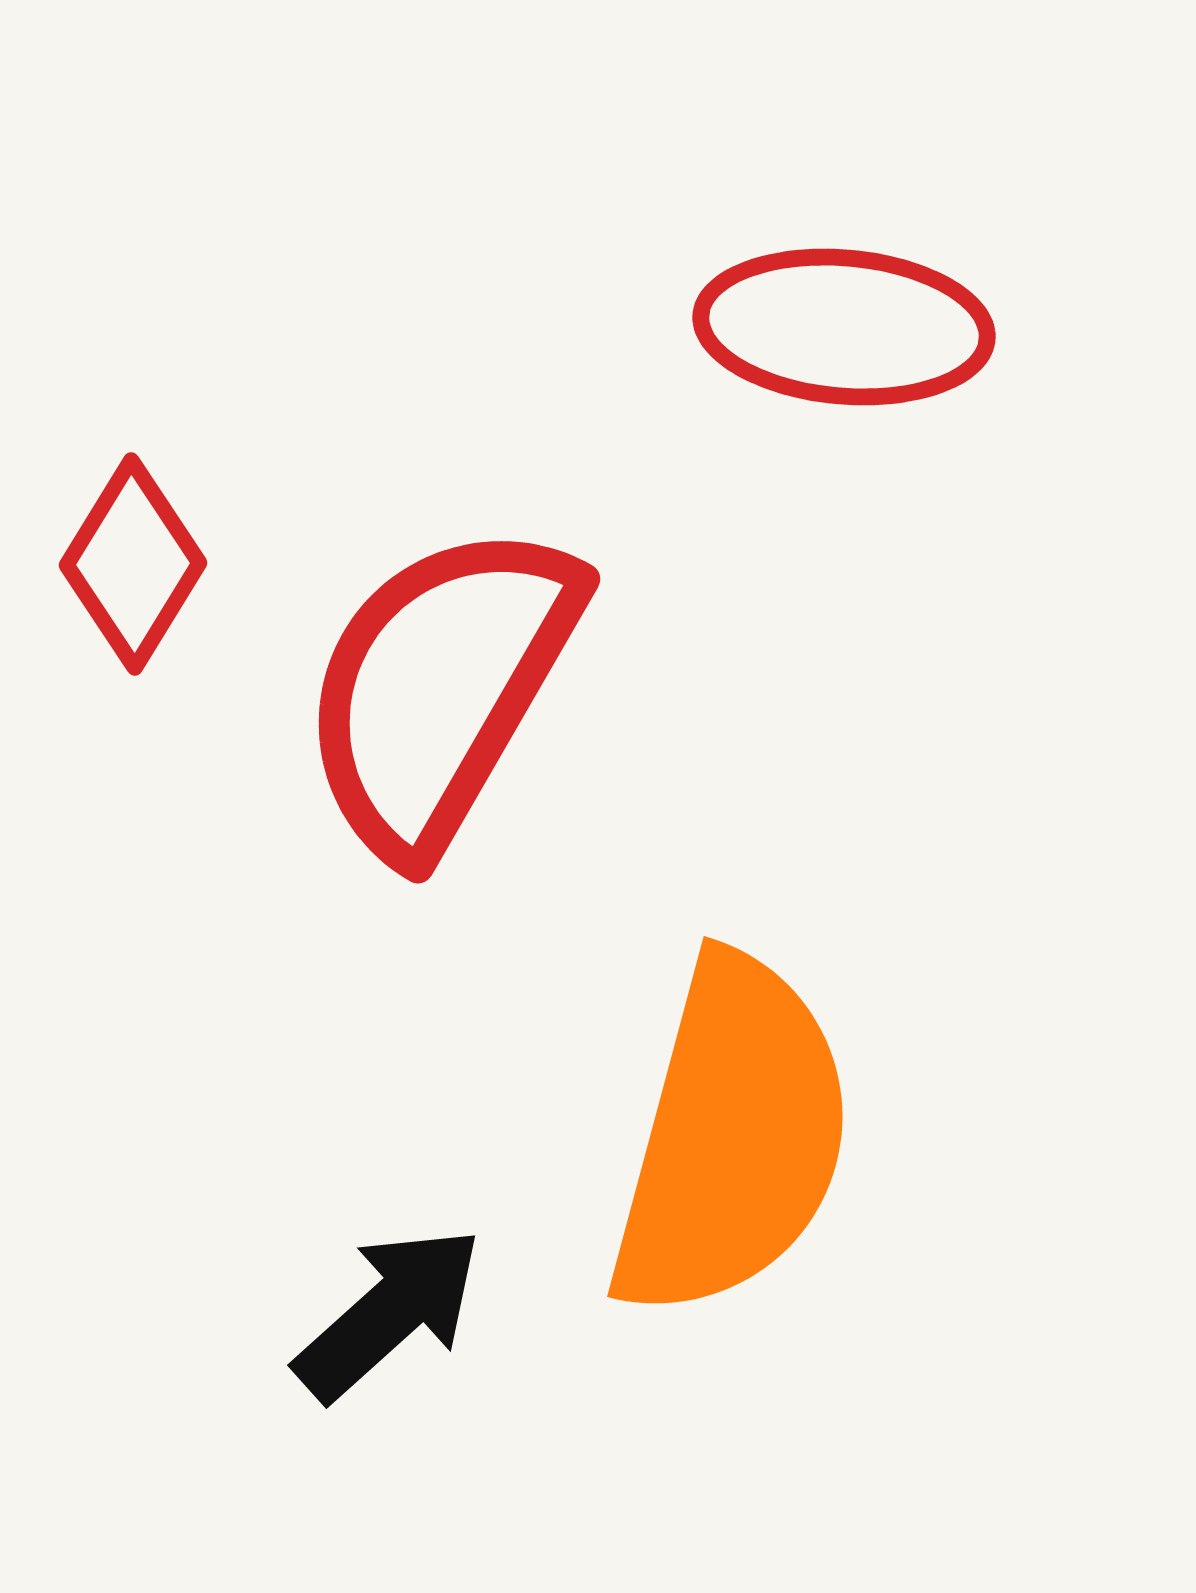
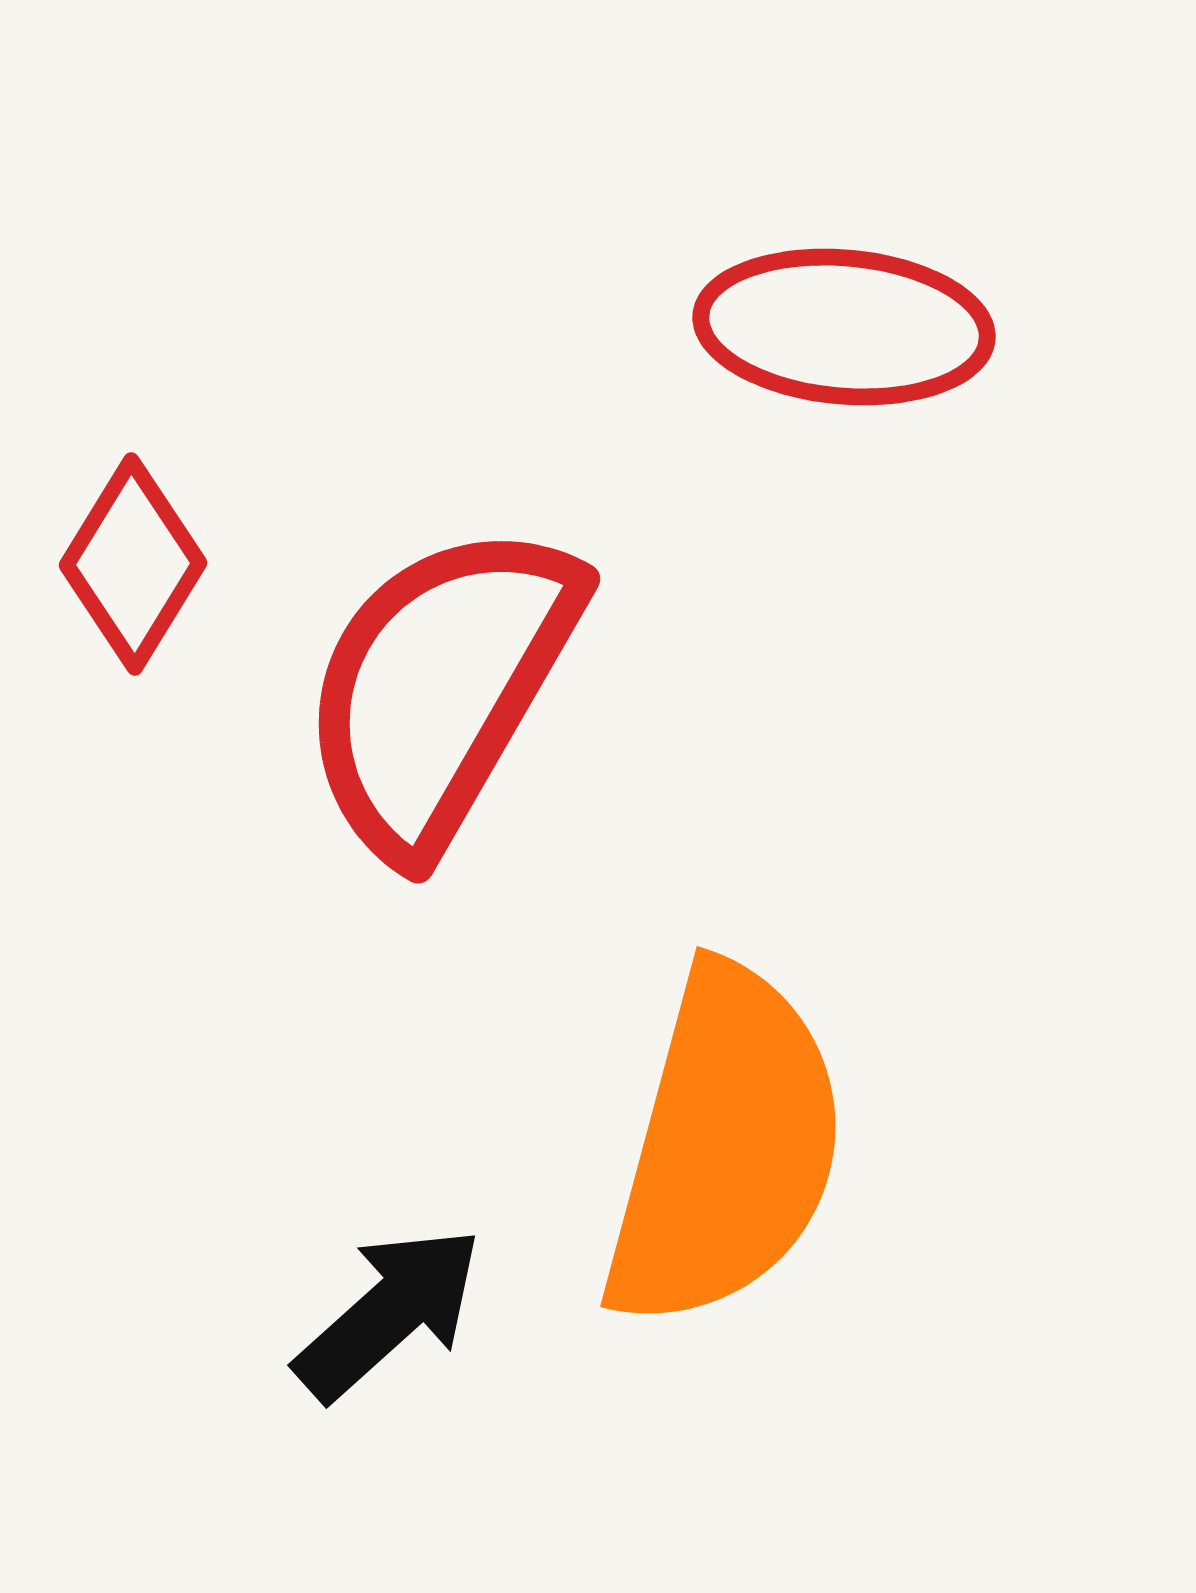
orange semicircle: moved 7 px left, 10 px down
